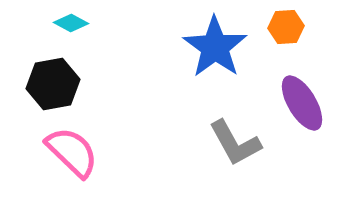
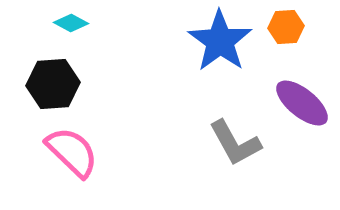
blue star: moved 5 px right, 6 px up
black hexagon: rotated 6 degrees clockwise
purple ellipse: rotated 20 degrees counterclockwise
